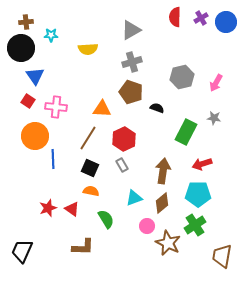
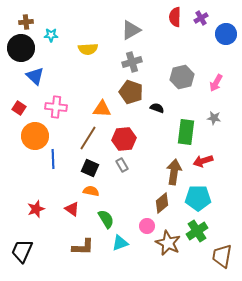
blue circle: moved 12 px down
blue triangle: rotated 12 degrees counterclockwise
red square: moved 9 px left, 7 px down
green rectangle: rotated 20 degrees counterclockwise
red hexagon: rotated 20 degrees clockwise
red arrow: moved 1 px right, 3 px up
brown arrow: moved 11 px right, 1 px down
cyan pentagon: moved 4 px down
cyan triangle: moved 14 px left, 45 px down
red star: moved 12 px left, 1 px down
green cross: moved 2 px right, 6 px down
